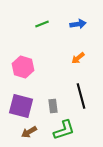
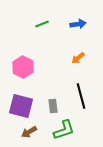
pink hexagon: rotated 10 degrees clockwise
